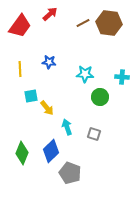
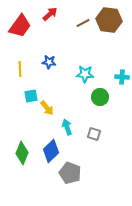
brown hexagon: moved 3 px up
